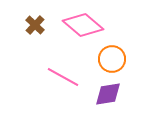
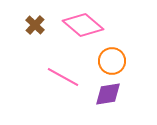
orange circle: moved 2 px down
